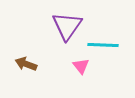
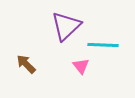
purple triangle: moved 1 px left; rotated 12 degrees clockwise
brown arrow: rotated 25 degrees clockwise
